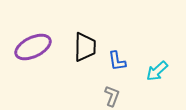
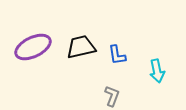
black trapezoid: moved 4 px left; rotated 104 degrees counterclockwise
blue L-shape: moved 6 px up
cyan arrow: rotated 60 degrees counterclockwise
